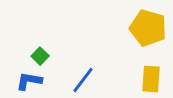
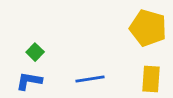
green square: moved 5 px left, 4 px up
blue line: moved 7 px right, 1 px up; rotated 44 degrees clockwise
